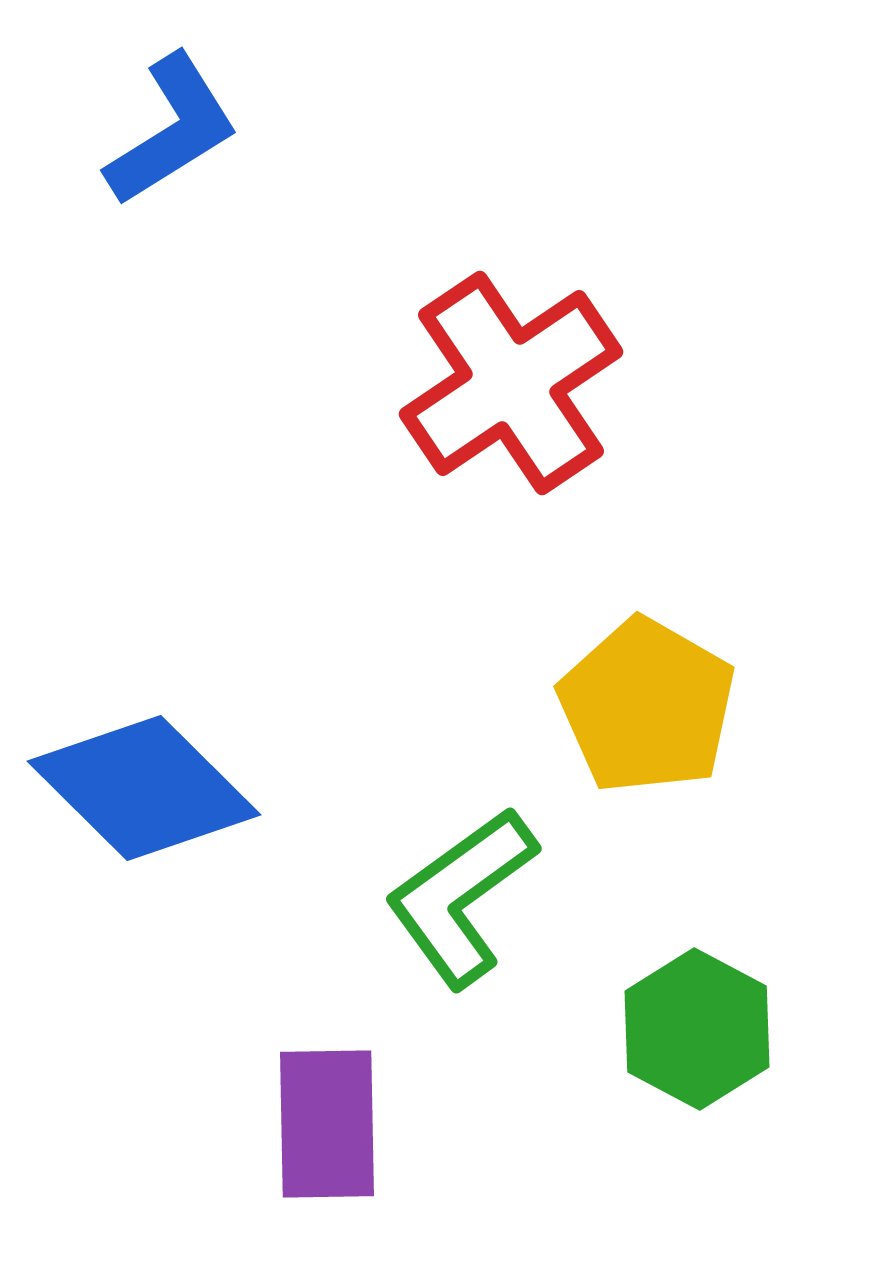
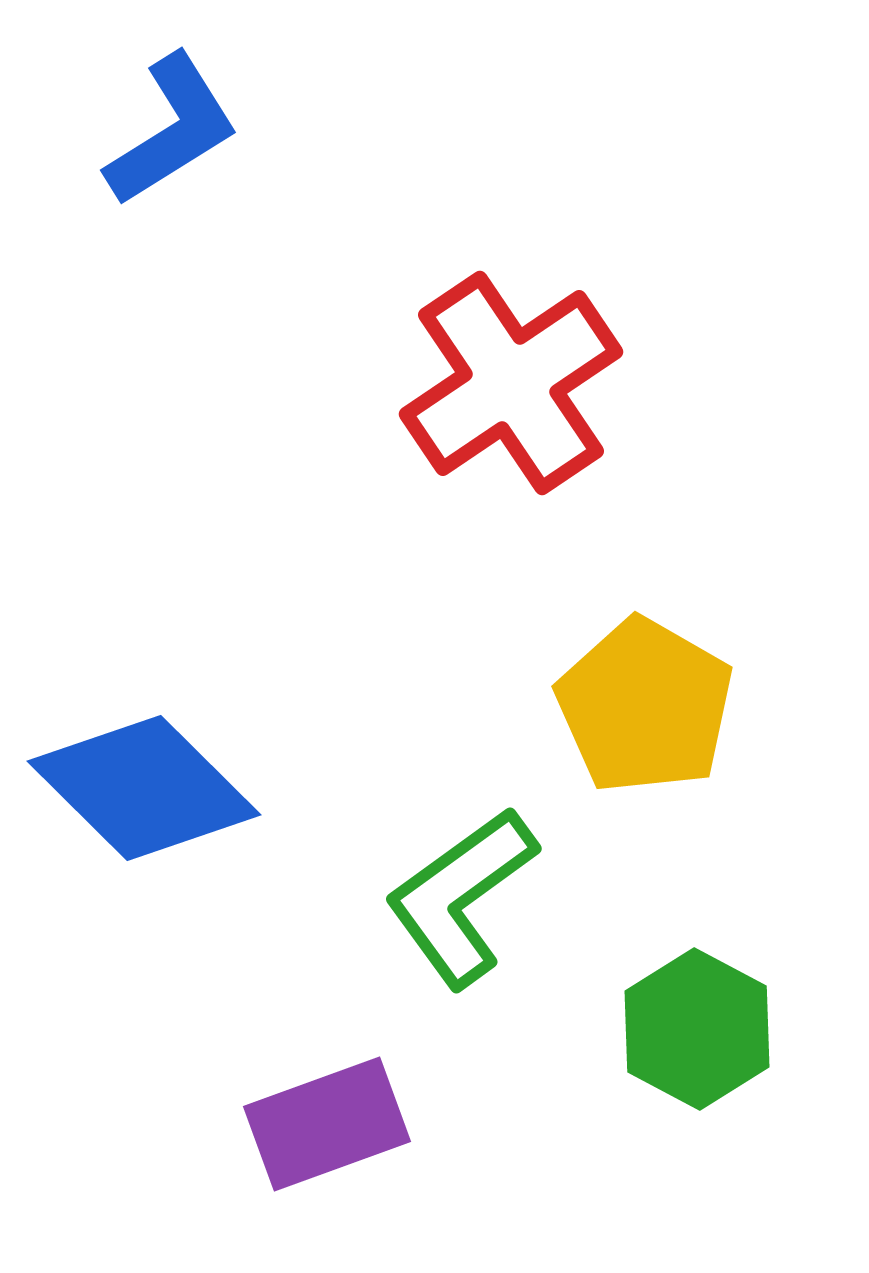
yellow pentagon: moved 2 px left
purple rectangle: rotated 71 degrees clockwise
